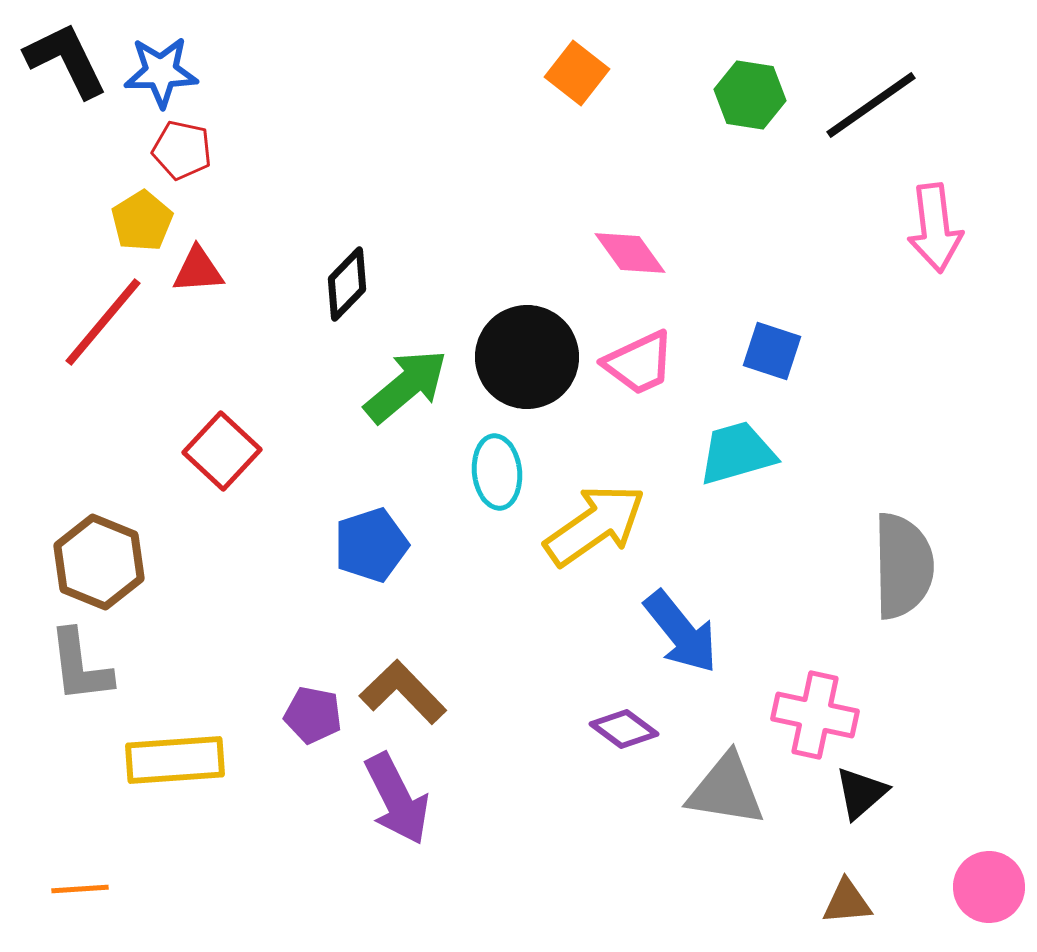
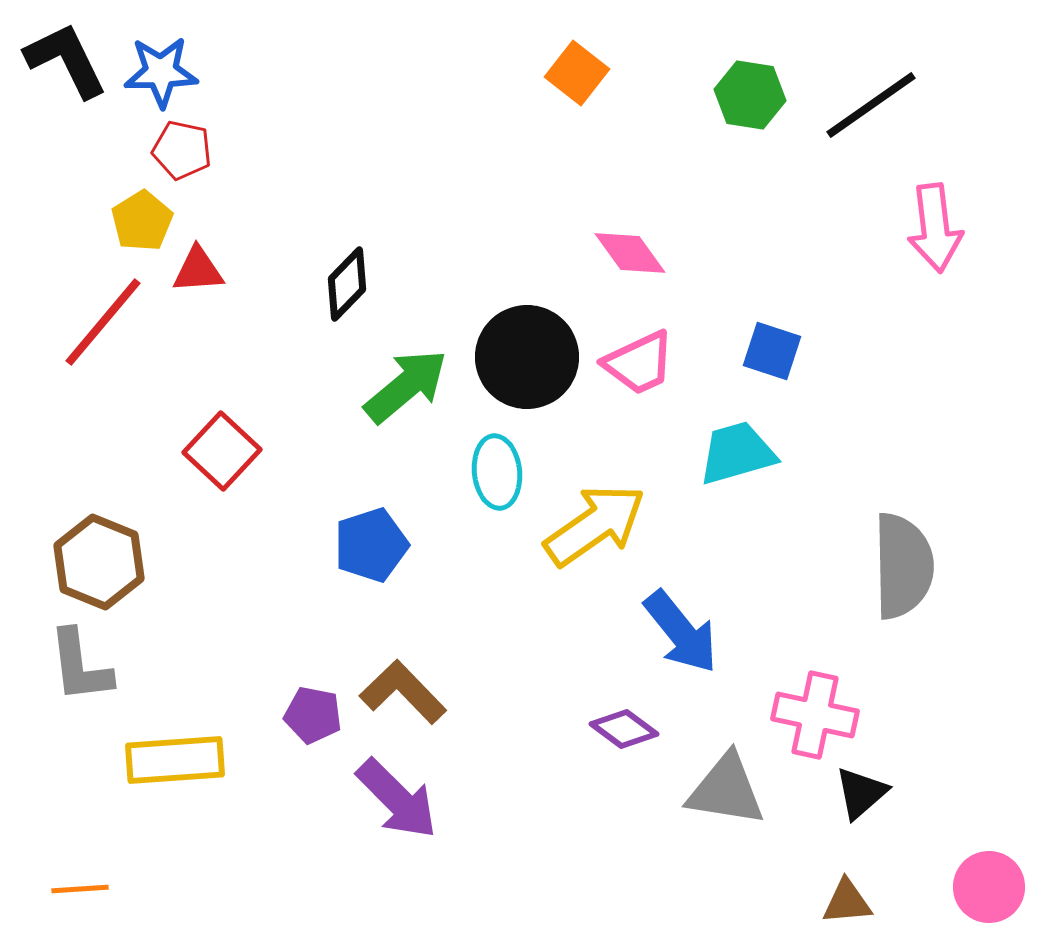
purple arrow: rotated 18 degrees counterclockwise
